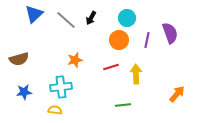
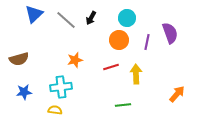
purple line: moved 2 px down
